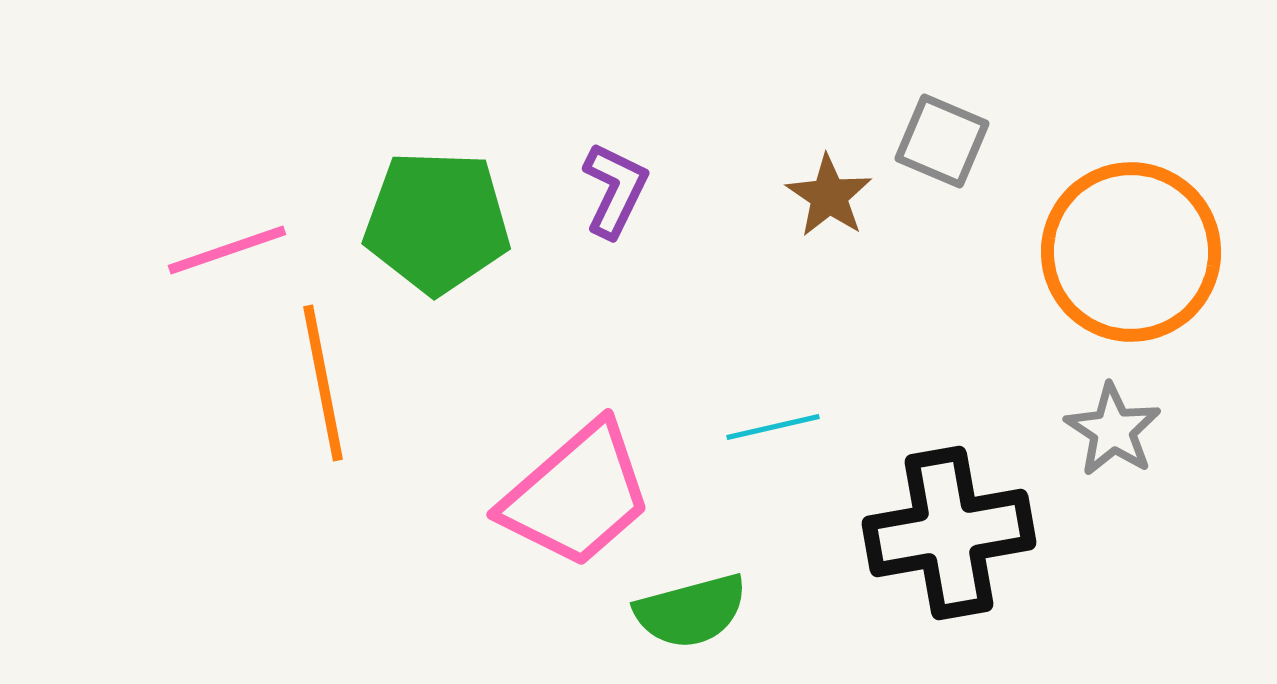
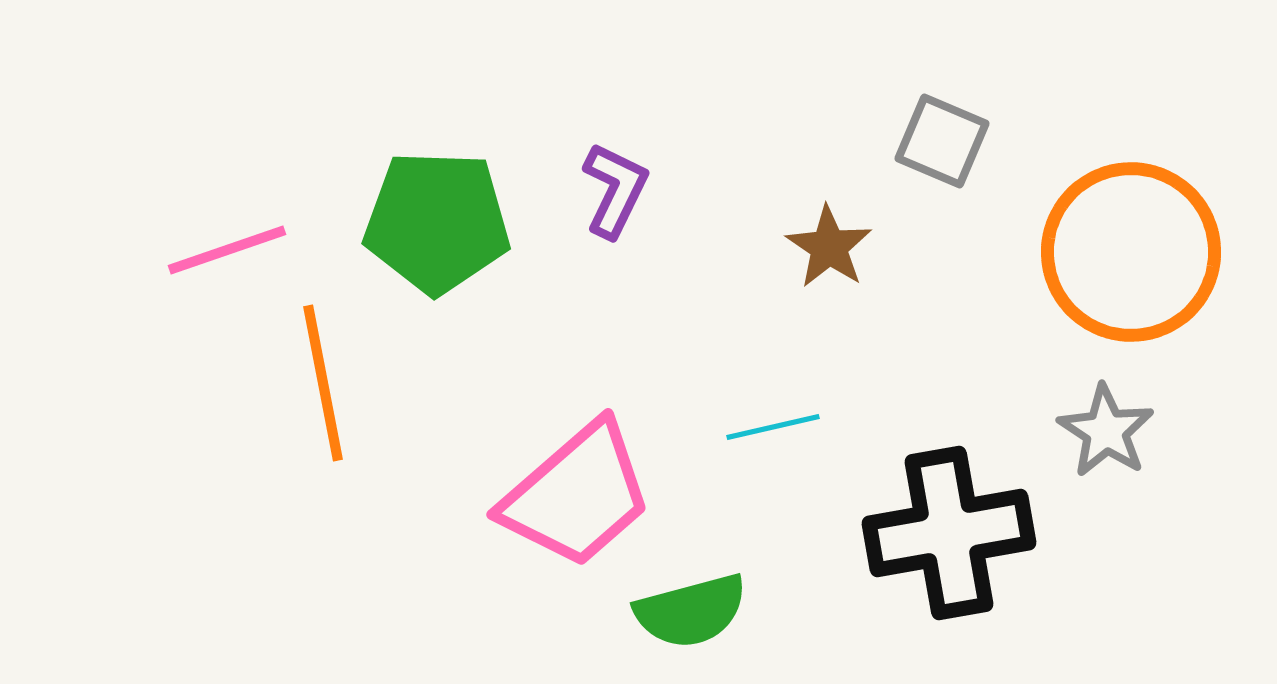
brown star: moved 51 px down
gray star: moved 7 px left, 1 px down
